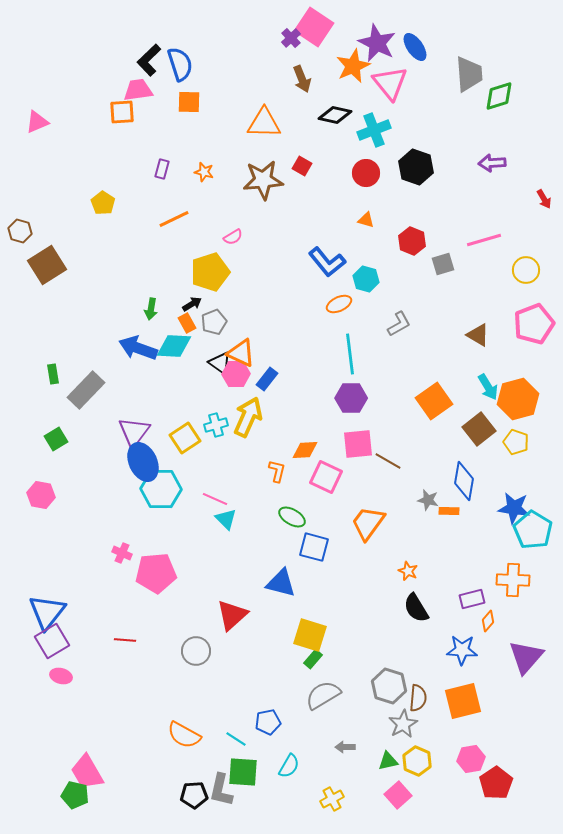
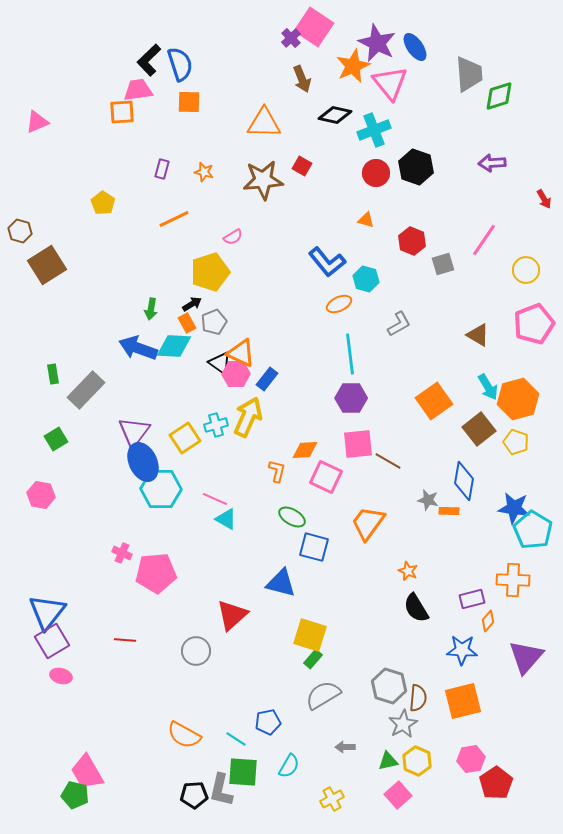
red circle at (366, 173): moved 10 px right
pink line at (484, 240): rotated 40 degrees counterclockwise
cyan triangle at (226, 519): rotated 15 degrees counterclockwise
